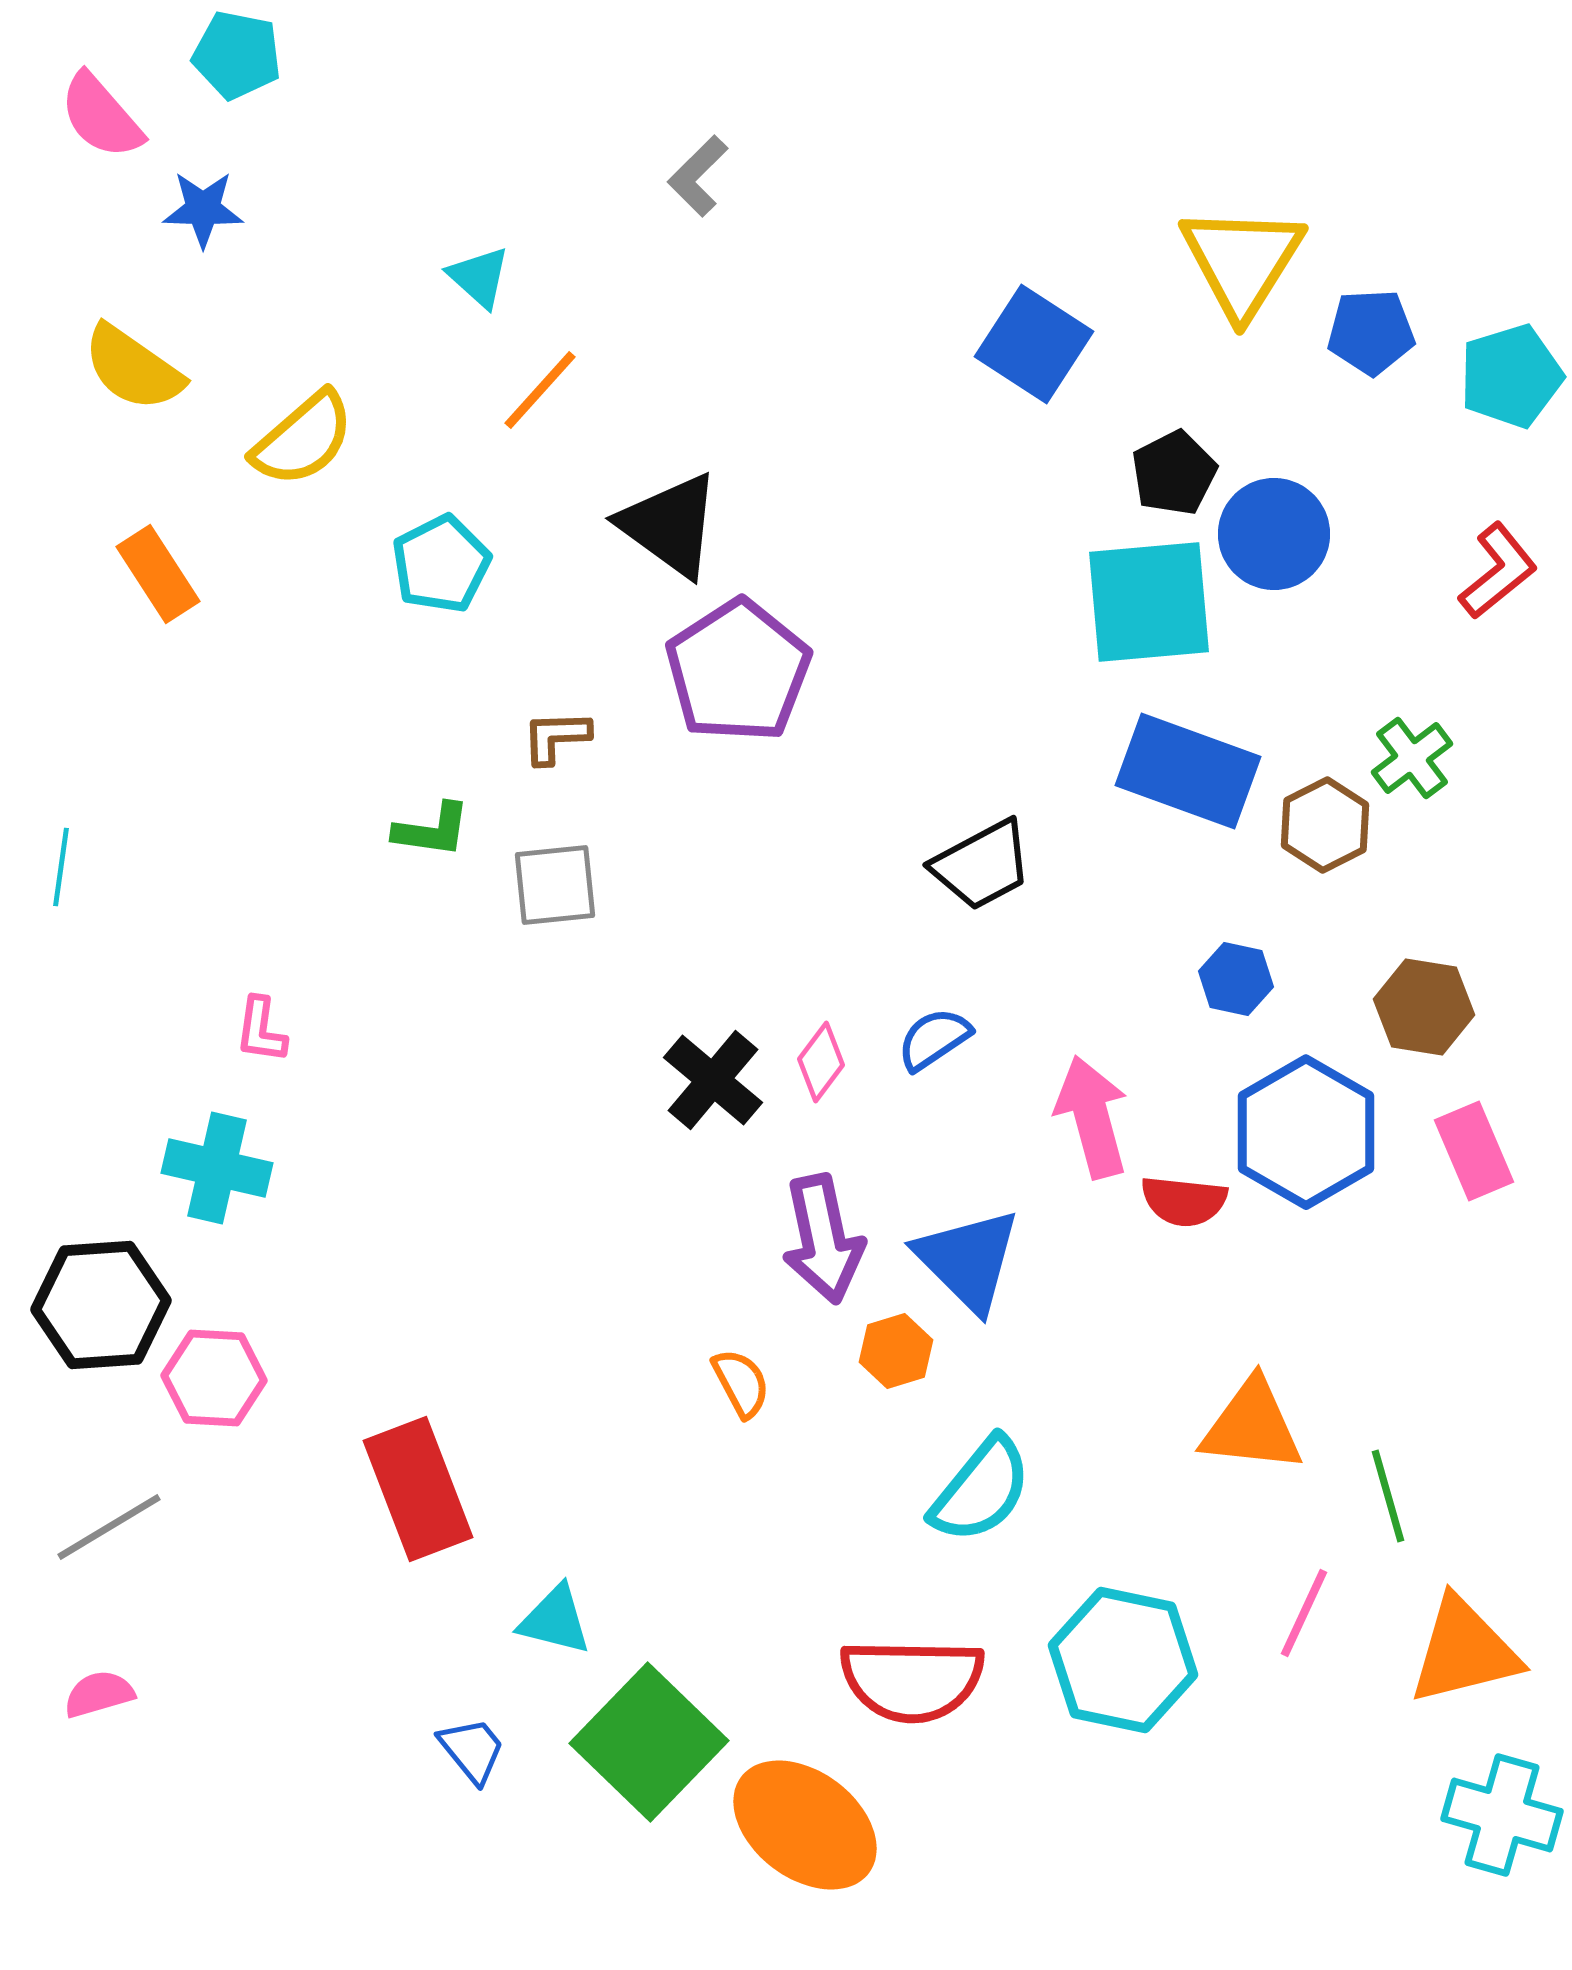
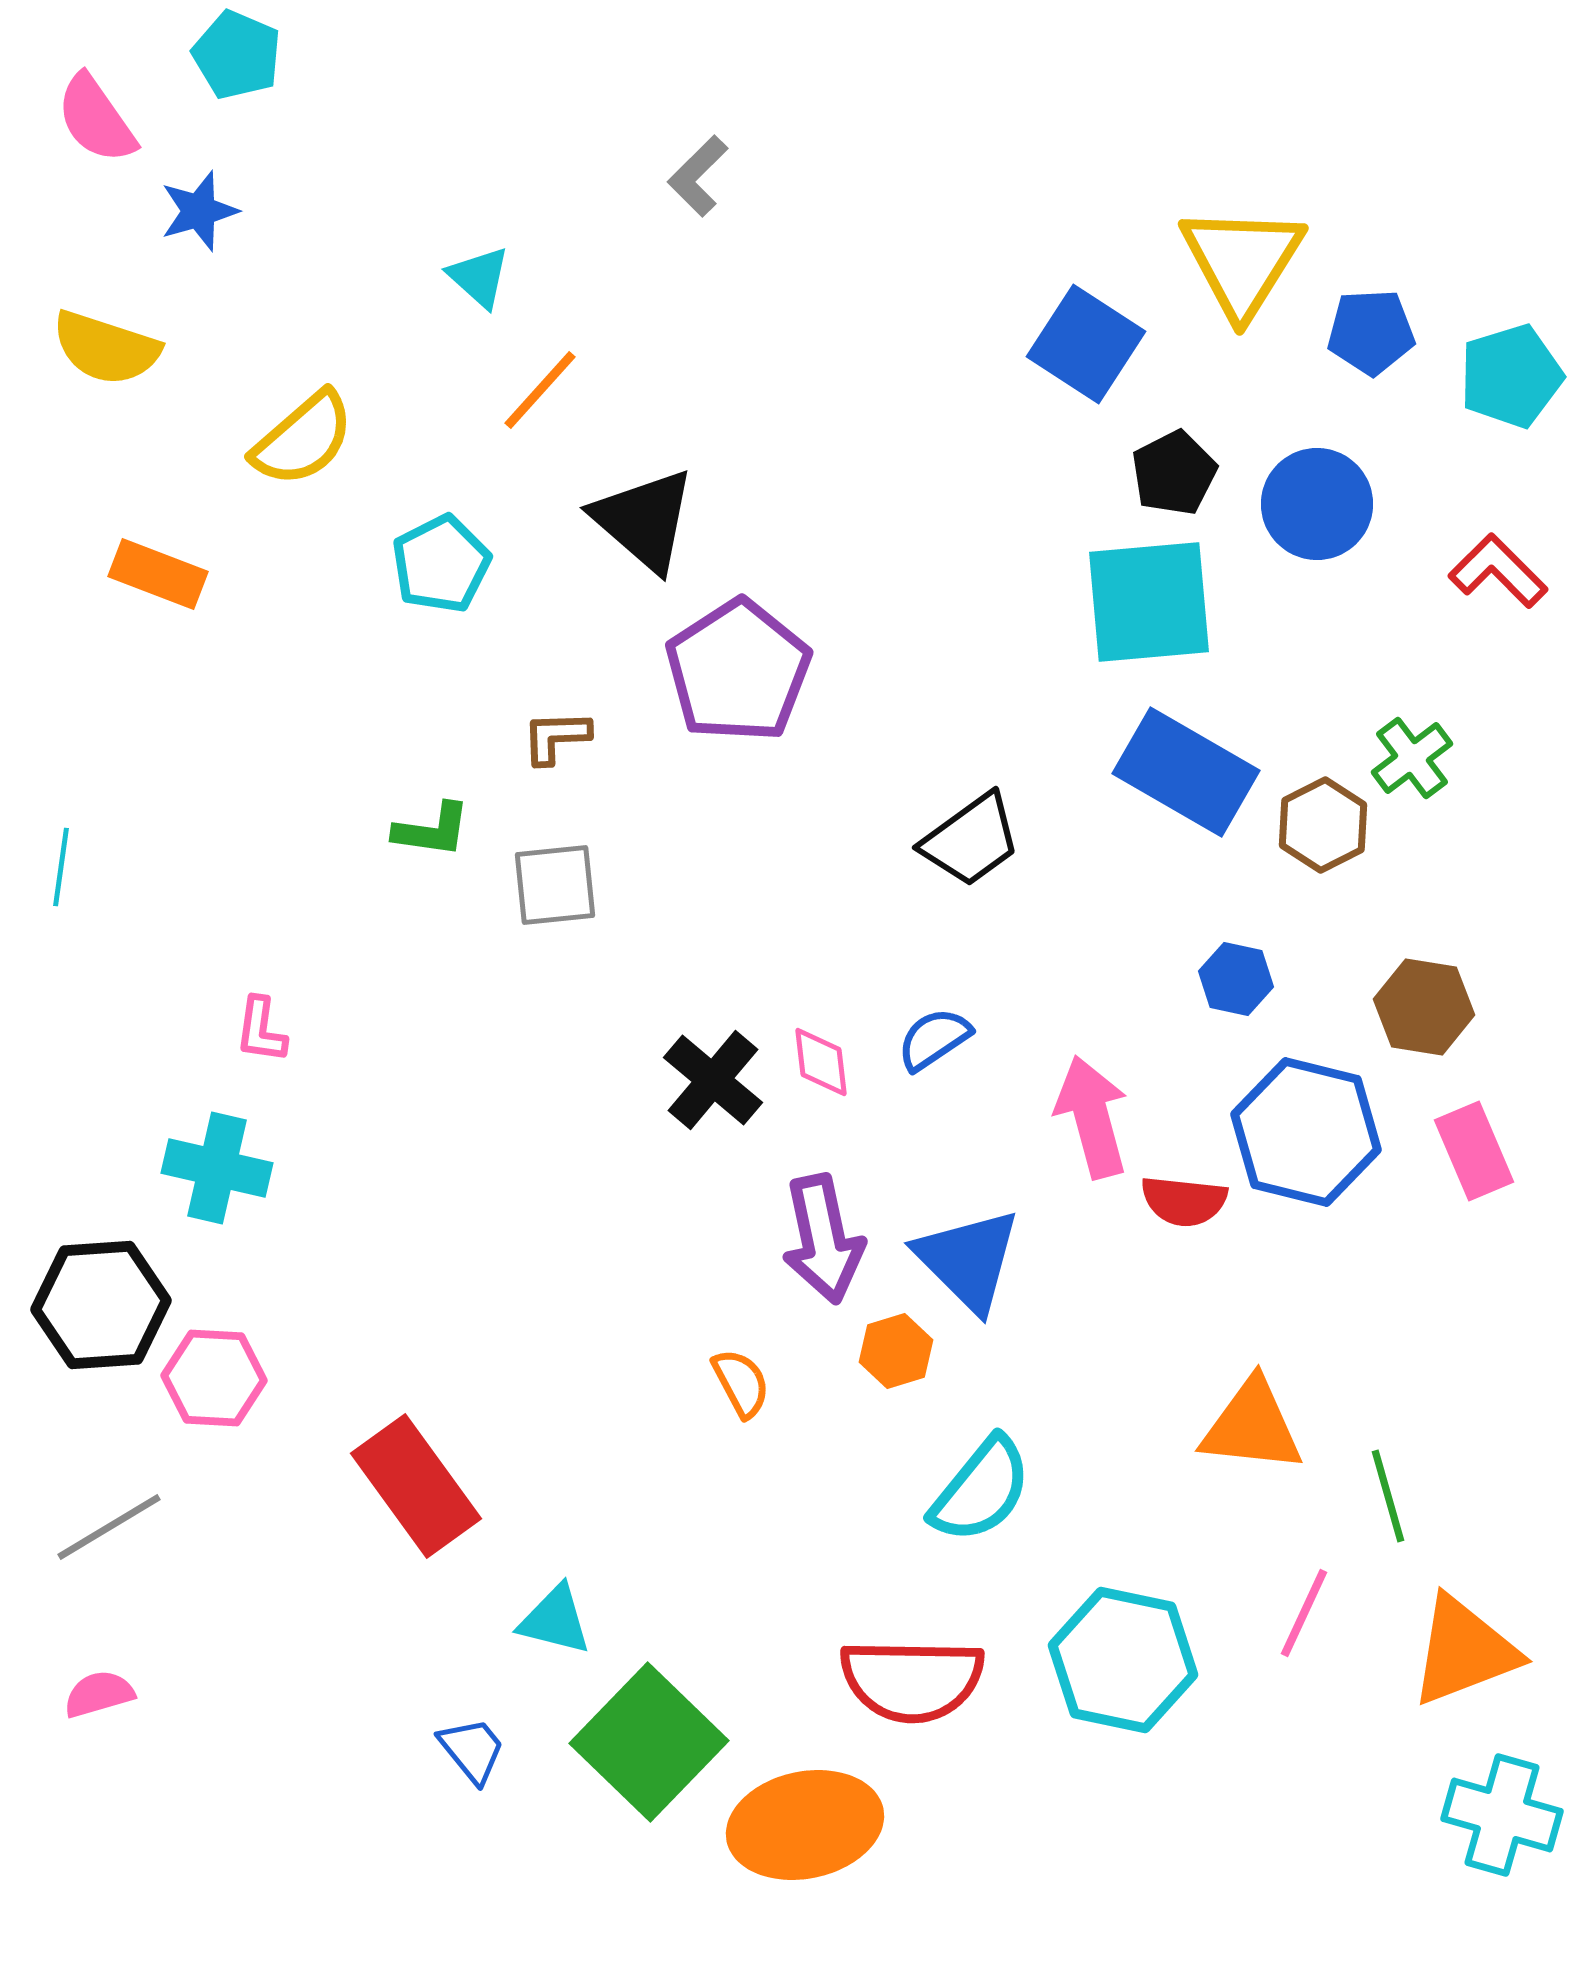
cyan pentagon at (237, 55): rotated 12 degrees clockwise
pink semicircle at (101, 116): moved 5 px left, 3 px down; rotated 6 degrees clockwise
blue star at (203, 209): moved 4 px left, 2 px down; rotated 18 degrees counterclockwise
blue square at (1034, 344): moved 52 px right
yellow semicircle at (133, 368): moved 27 px left, 20 px up; rotated 17 degrees counterclockwise
black triangle at (670, 525): moved 26 px left, 5 px up; rotated 5 degrees clockwise
blue circle at (1274, 534): moved 43 px right, 30 px up
red L-shape at (1498, 571): rotated 96 degrees counterclockwise
orange rectangle at (158, 574): rotated 36 degrees counterclockwise
blue rectangle at (1188, 771): moved 2 px left, 1 px down; rotated 10 degrees clockwise
brown hexagon at (1325, 825): moved 2 px left
black trapezoid at (982, 865): moved 11 px left, 25 px up; rotated 8 degrees counterclockwise
pink diamond at (821, 1062): rotated 44 degrees counterclockwise
blue hexagon at (1306, 1132): rotated 16 degrees counterclockwise
red rectangle at (418, 1489): moved 2 px left, 3 px up; rotated 15 degrees counterclockwise
orange triangle at (1464, 1651): rotated 7 degrees counterclockwise
orange ellipse at (805, 1825): rotated 49 degrees counterclockwise
